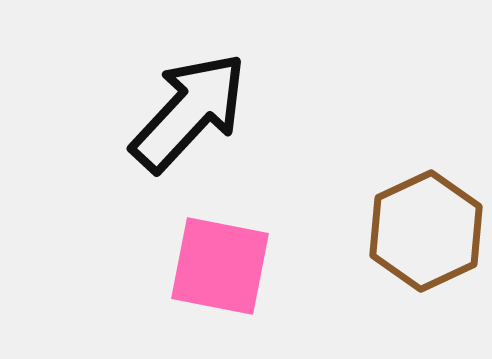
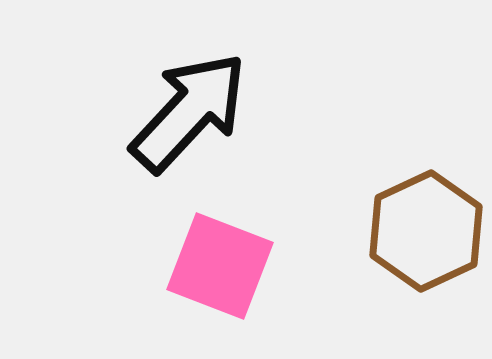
pink square: rotated 10 degrees clockwise
